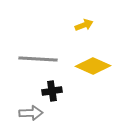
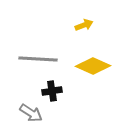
gray arrow: rotated 35 degrees clockwise
